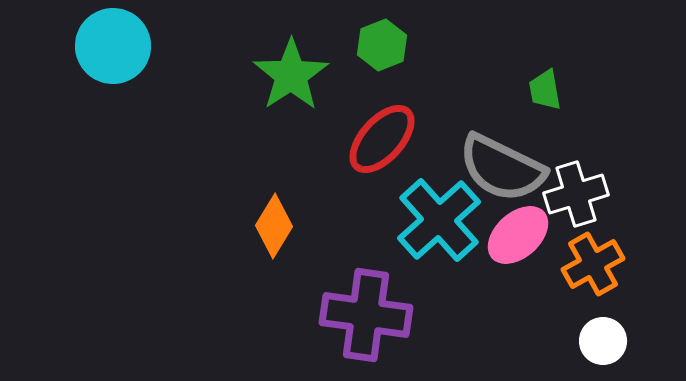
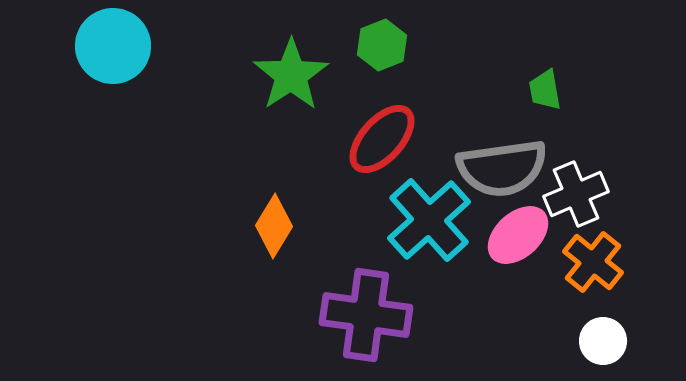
gray semicircle: rotated 34 degrees counterclockwise
white cross: rotated 6 degrees counterclockwise
cyan cross: moved 10 px left
orange cross: moved 2 px up; rotated 22 degrees counterclockwise
